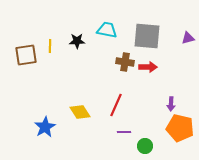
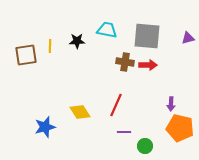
red arrow: moved 2 px up
blue star: rotated 15 degrees clockwise
